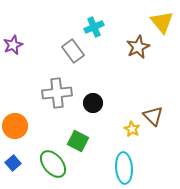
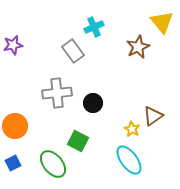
purple star: rotated 12 degrees clockwise
brown triangle: rotated 40 degrees clockwise
blue square: rotated 14 degrees clockwise
cyan ellipse: moved 5 px right, 8 px up; rotated 32 degrees counterclockwise
